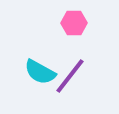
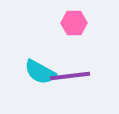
purple line: rotated 45 degrees clockwise
